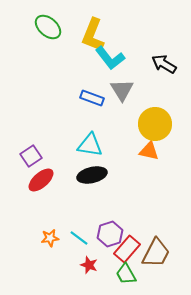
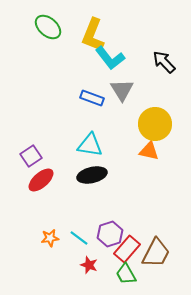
black arrow: moved 2 px up; rotated 15 degrees clockwise
